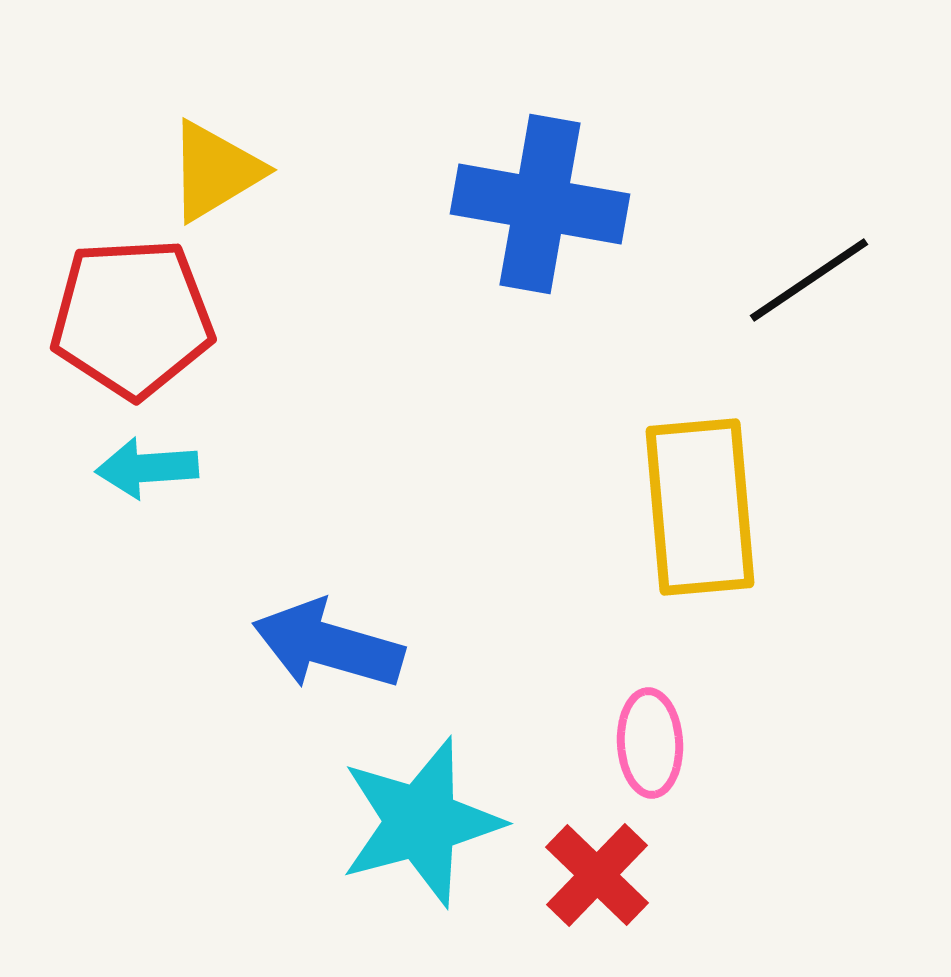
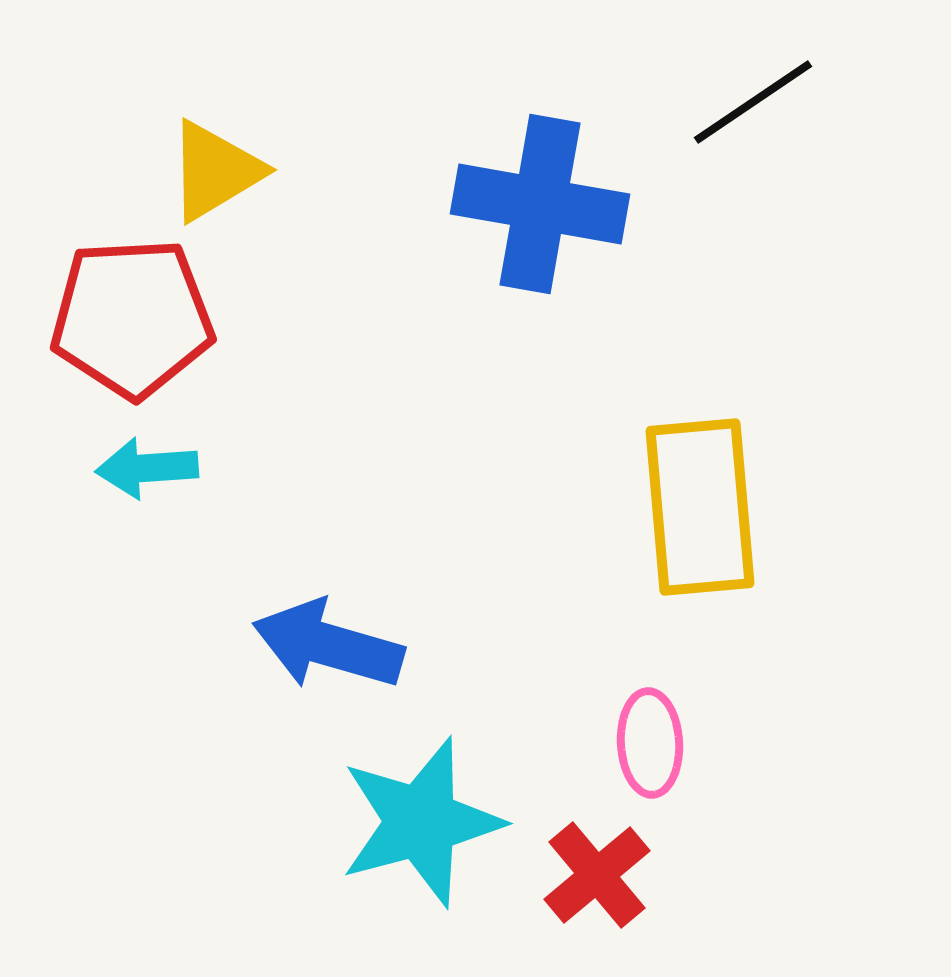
black line: moved 56 px left, 178 px up
red cross: rotated 6 degrees clockwise
